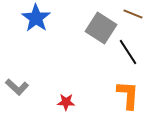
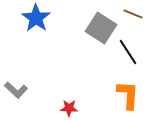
gray L-shape: moved 1 px left, 3 px down
red star: moved 3 px right, 6 px down
